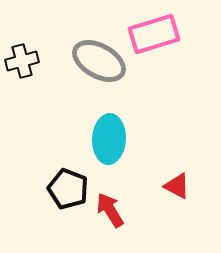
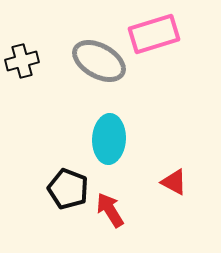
red triangle: moved 3 px left, 4 px up
